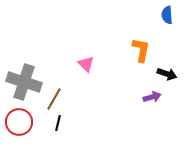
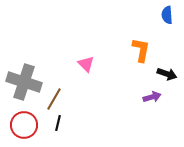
red circle: moved 5 px right, 3 px down
